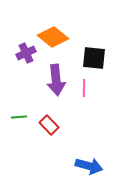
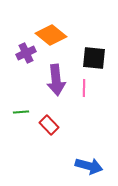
orange diamond: moved 2 px left, 2 px up
green line: moved 2 px right, 5 px up
